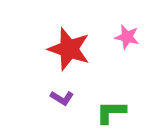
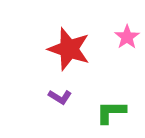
pink star: rotated 25 degrees clockwise
purple L-shape: moved 2 px left, 1 px up
